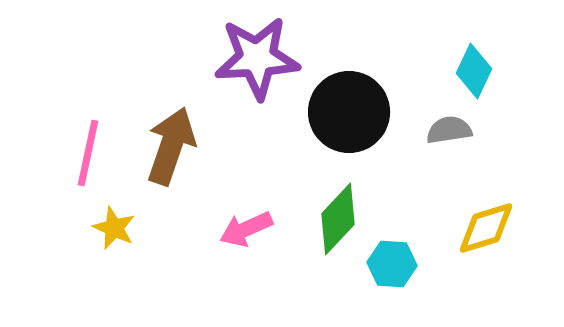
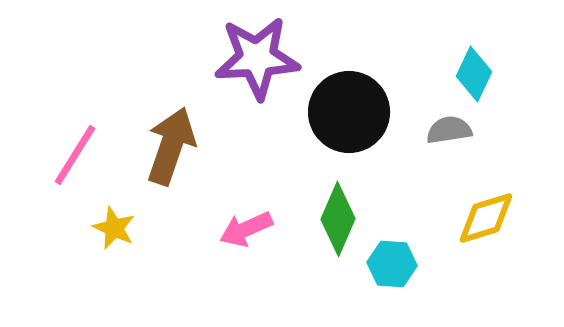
cyan diamond: moved 3 px down
pink line: moved 13 px left, 2 px down; rotated 20 degrees clockwise
green diamond: rotated 20 degrees counterclockwise
yellow diamond: moved 10 px up
